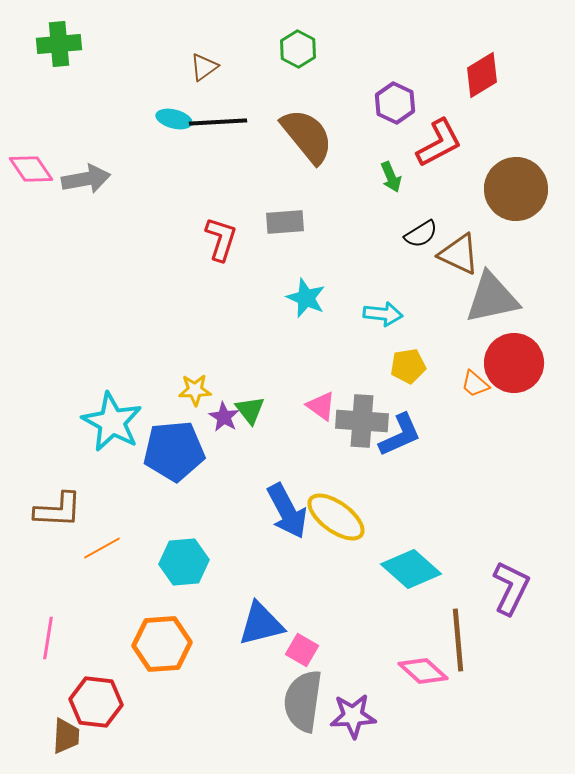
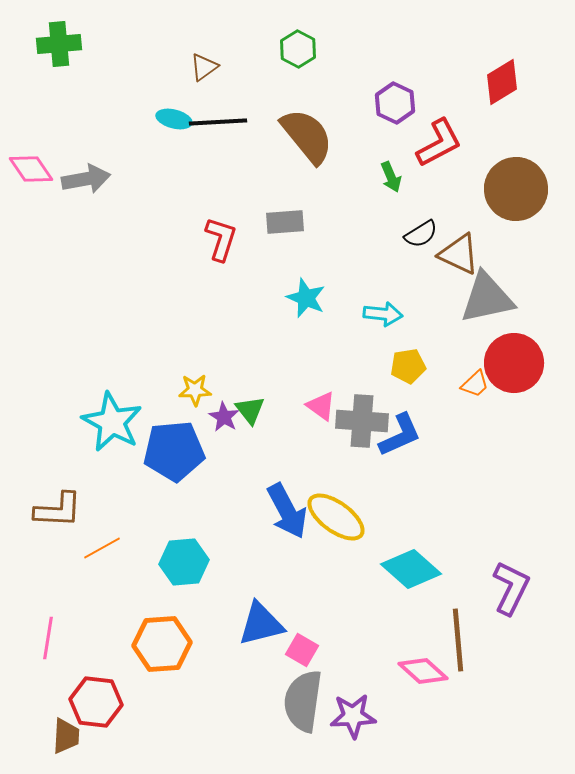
red diamond at (482, 75): moved 20 px right, 7 px down
gray triangle at (492, 298): moved 5 px left
orange trapezoid at (475, 384): rotated 84 degrees counterclockwise
